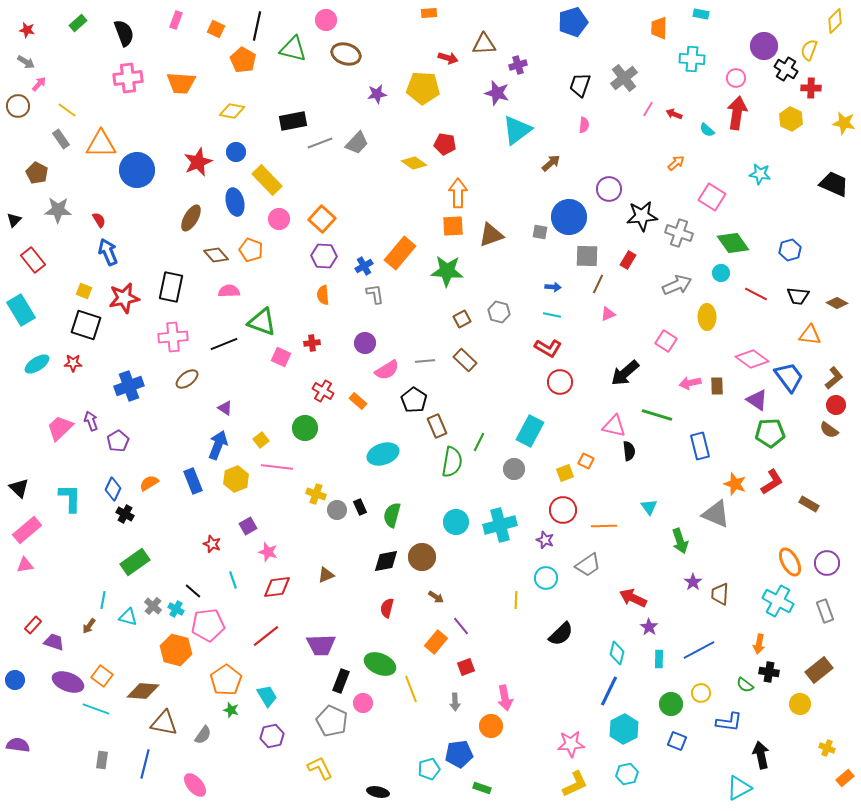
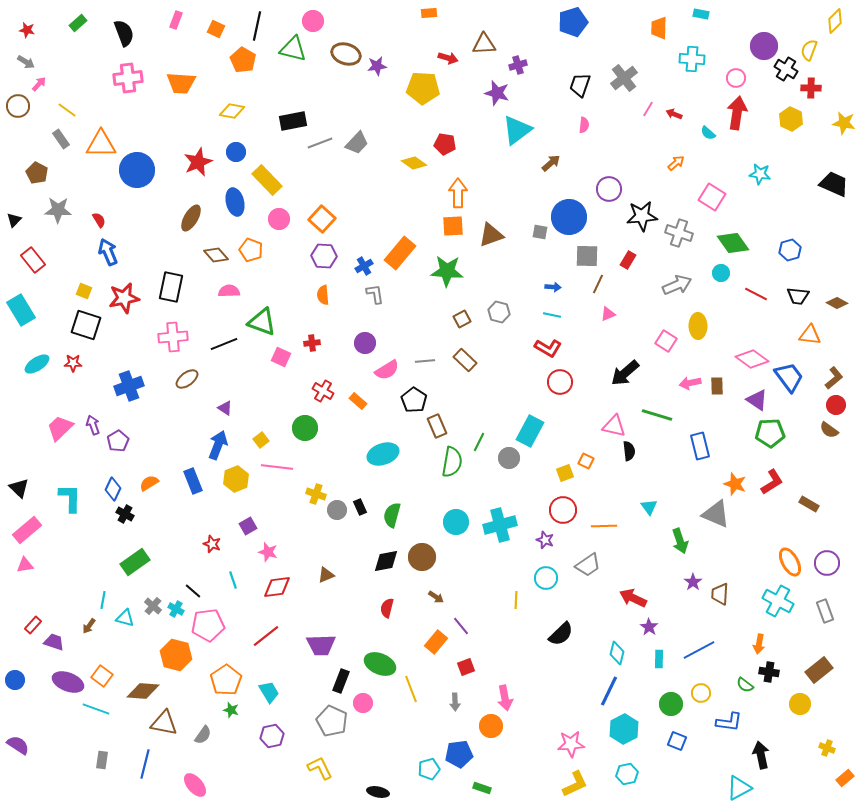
pink circle at (326, 20): moved 13 px left, 1 px down
purple star at (377, 94): moved 28 px up
cyan semicircle at (707, 130): moved 1 px right, 3 px down
yellow ellipse at (707, 317): moved 9 px left, 9 px down
purple arrow at (91, 421): moved 2 px right, 4 px down
gray circle at (514, 469): moved 5 px left, 11 px up
cyan triangle at (128, 617): moved 3 px left, 1 px down
orange hexagon at (176, 650): moved 5 px down
cyan trapezoid at (267, 696): moved 2 px right, 4 px up
purple semicircle at (18, 745): rotated 25 degrees clockwise
